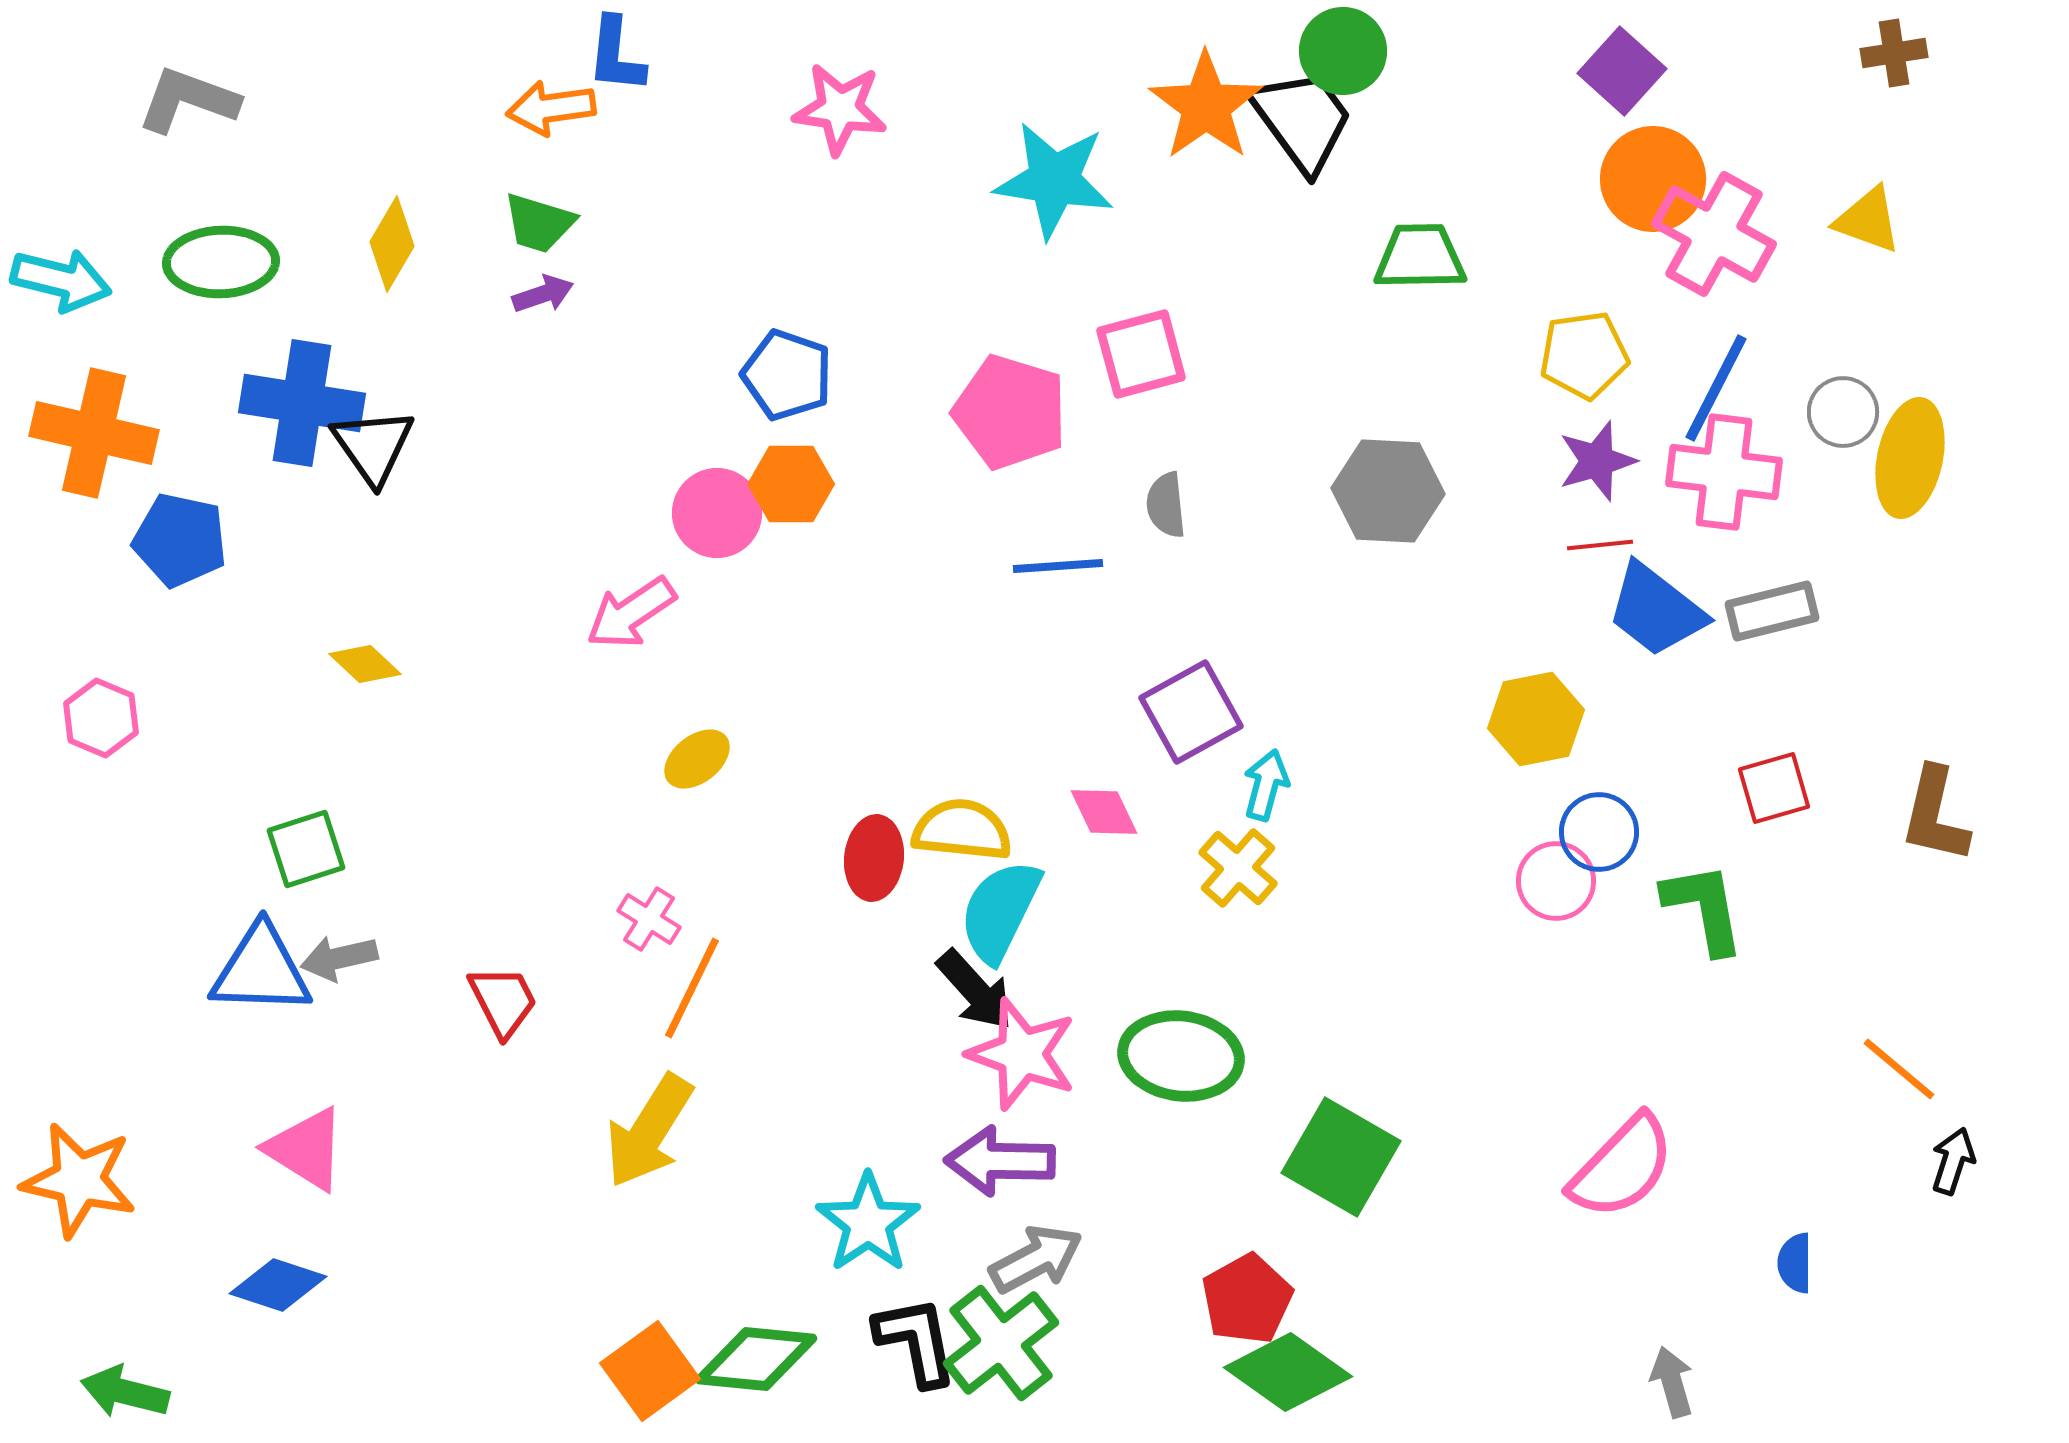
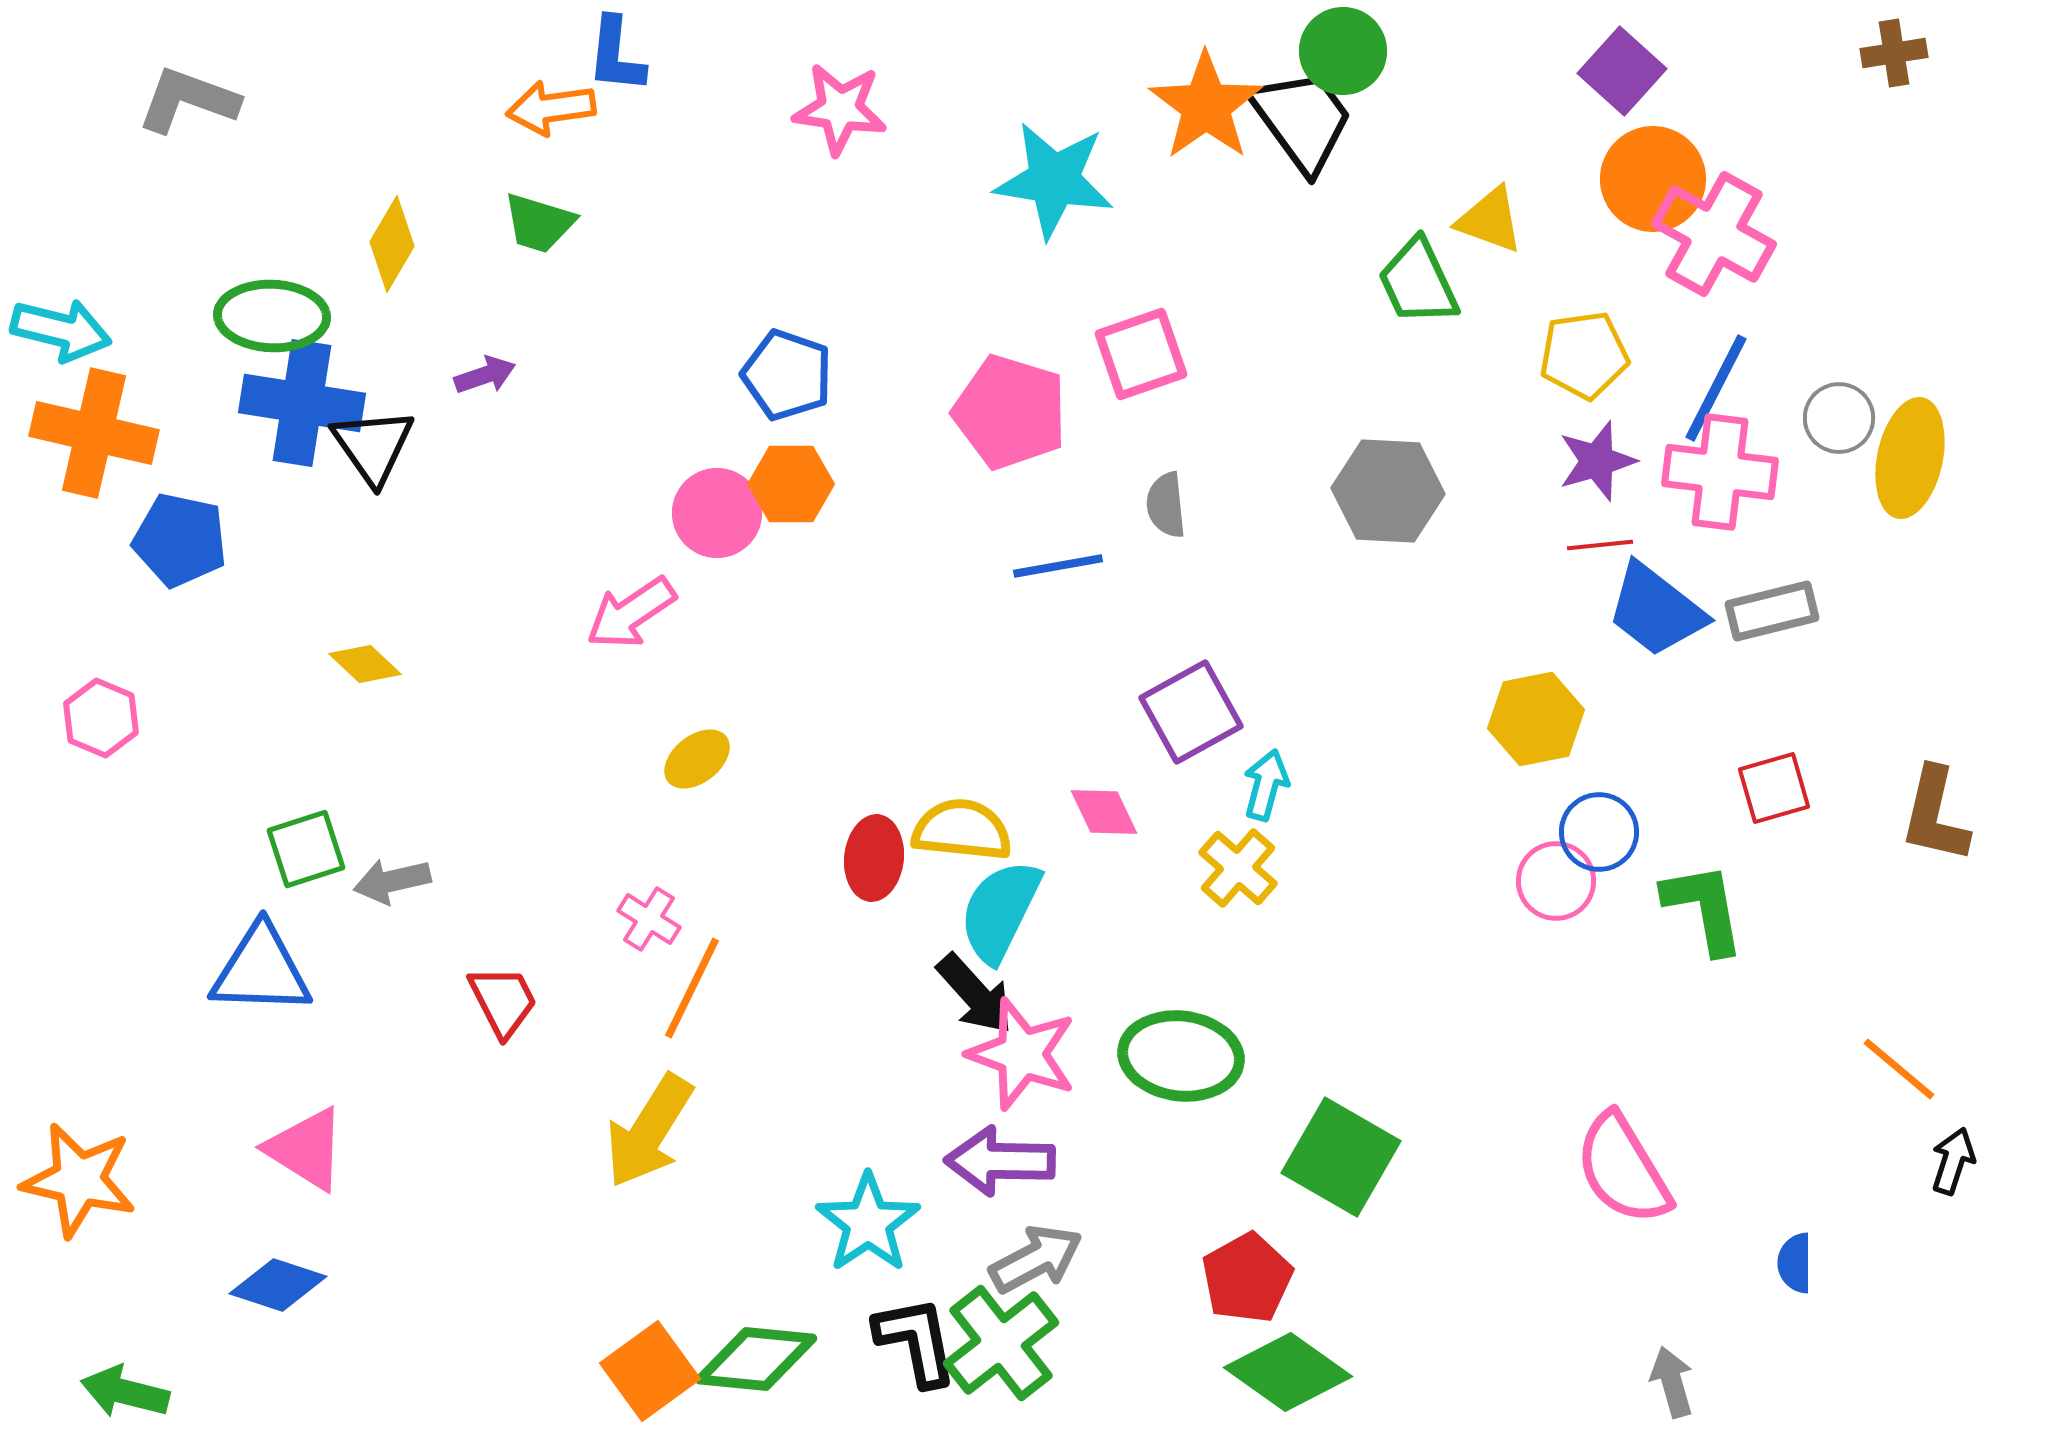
yellow triangle at (1868, 220): moved 378 px left
green trapezoid at (1420, 257): moved 2 px left, 25 px down; rotated 114 degrees counterclockwise
green ellipse at (221, 262): moved 51 px right, 54 px down; rotated 4 degrees clockwise
cyan arrow at (61, 280): moved 50 px down
purple arrow at (543, 294): moved 58 px left, 81 px down
pink square at (1141, 354): rotated 4 degrees counterclockwise
gray circle at (1843, 412): moved 4 px left, 6 px down
pink cross at (1724, 472): moved 4 px left
blue line at (1058, 566): rotated 6 degrees counterclockwise
gray arrow at (339, 958): moved 53 px right, 77 px up
black arrow at (975, 990): moved 4 px down
pink semicircle at (1622, 1167): moved 1 px right, 2 px down; rotated 105 degrees clockwise
red pentagon at (1247, 1299): moved 21 px up
